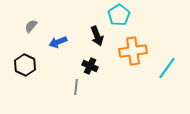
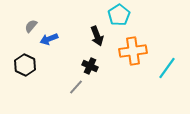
blue arrow: moved 9 px left, 3 px up
gray line: rotated 35 degrees clockwise
